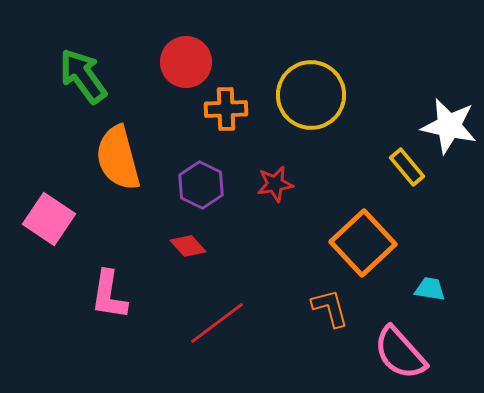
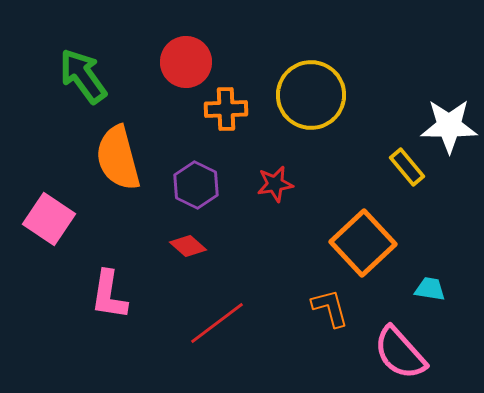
white star: rotated 12 degrees counterclockwise
purple hexagon: moved 5 px left
red diamond: rotated 6 degrees counterclockwise
